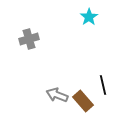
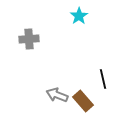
cyan star: moved 10 px left, 1 px up
gray cross: rotated 12 degrees clockwise
black line: moved 6 px up
